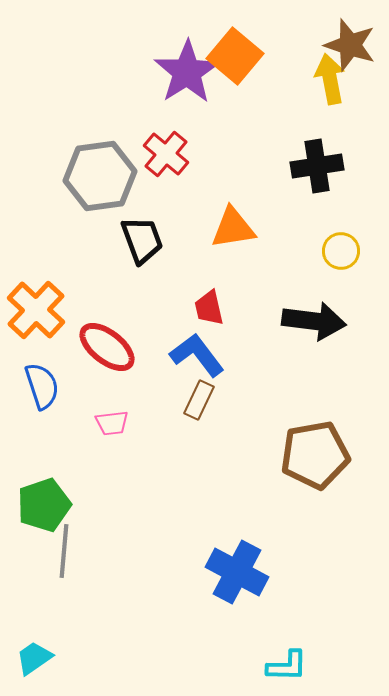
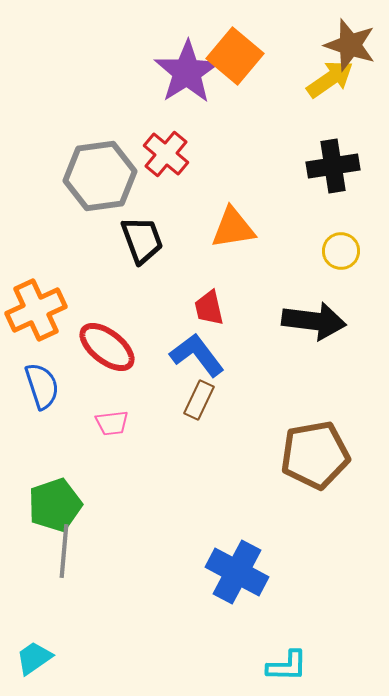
yellow arrow: rotated 66 degrees clockwise
black cross: moved 16 px right
orange cross: rotated 22 degrees clockwise
green pentagon: moved 11 px right
